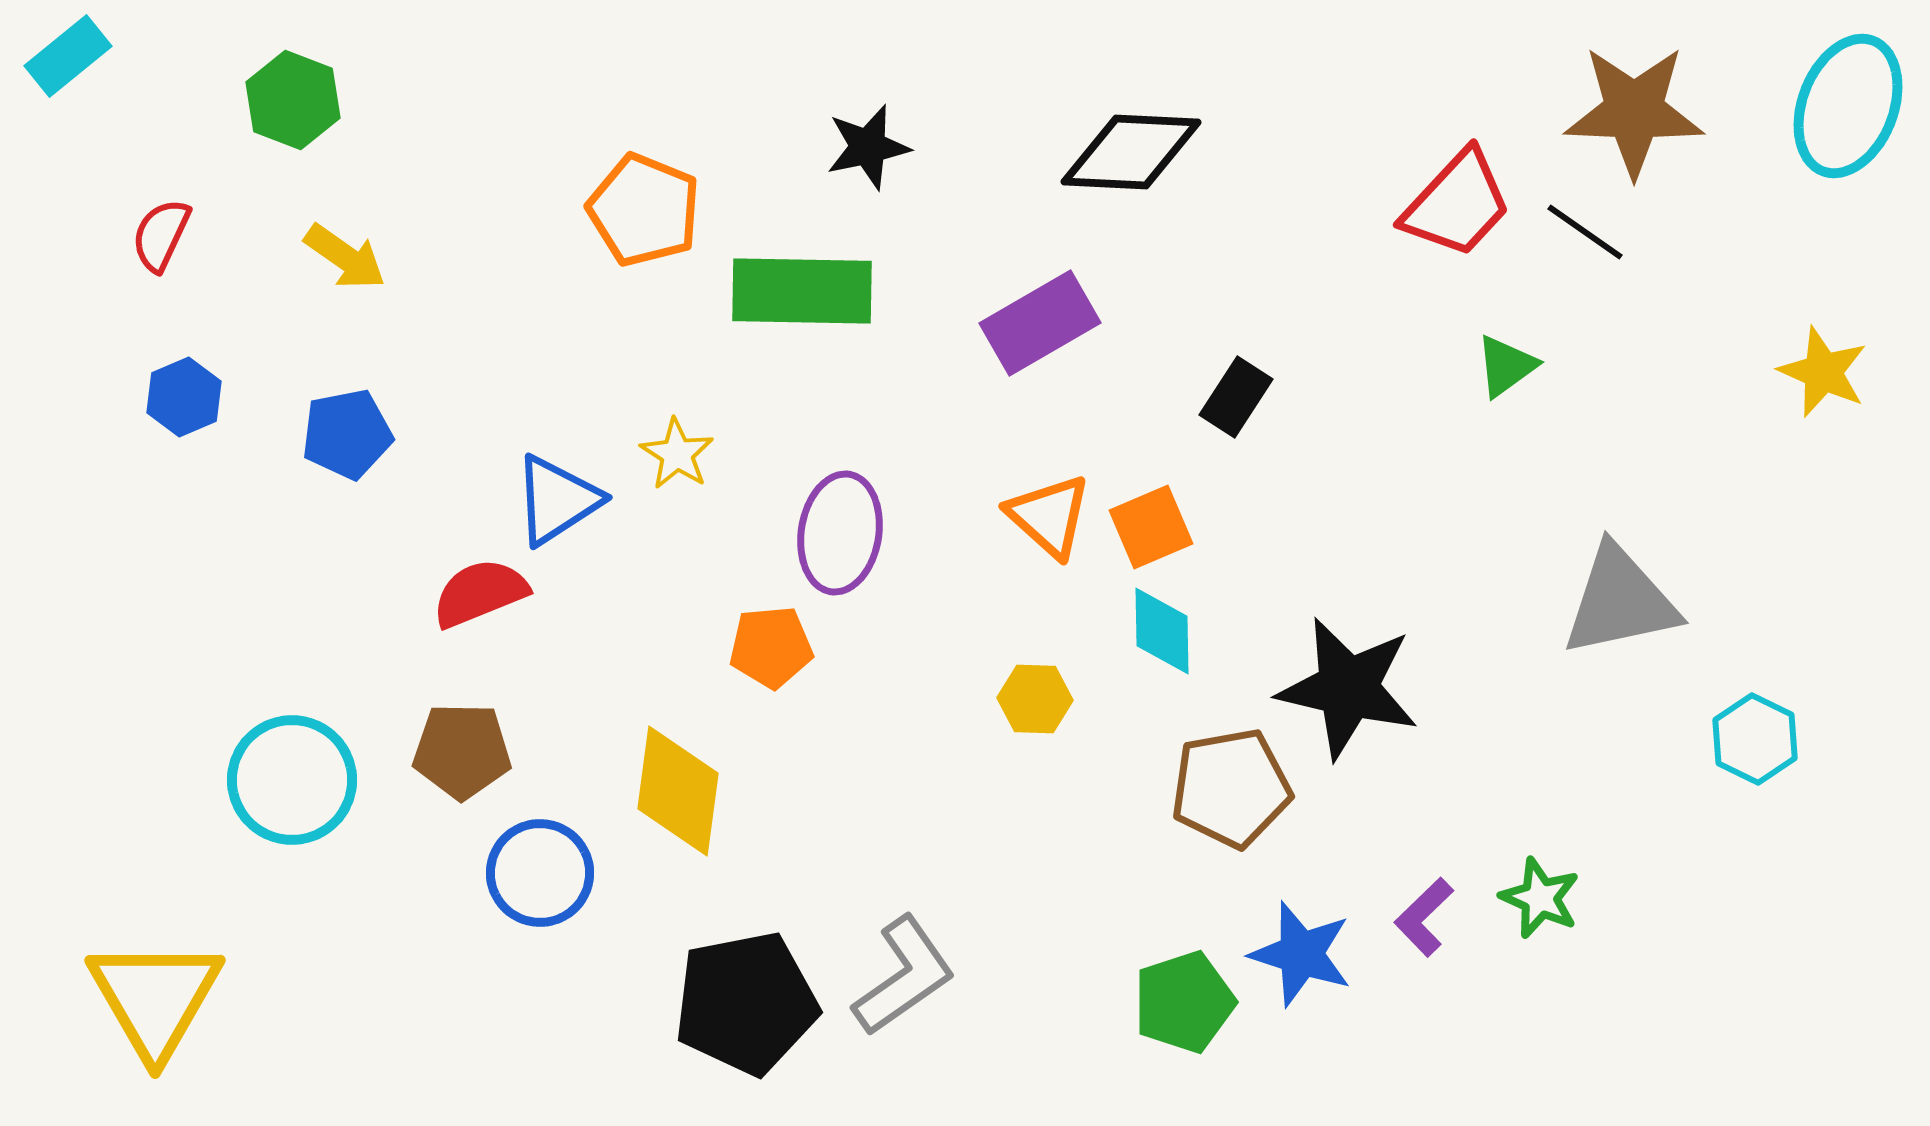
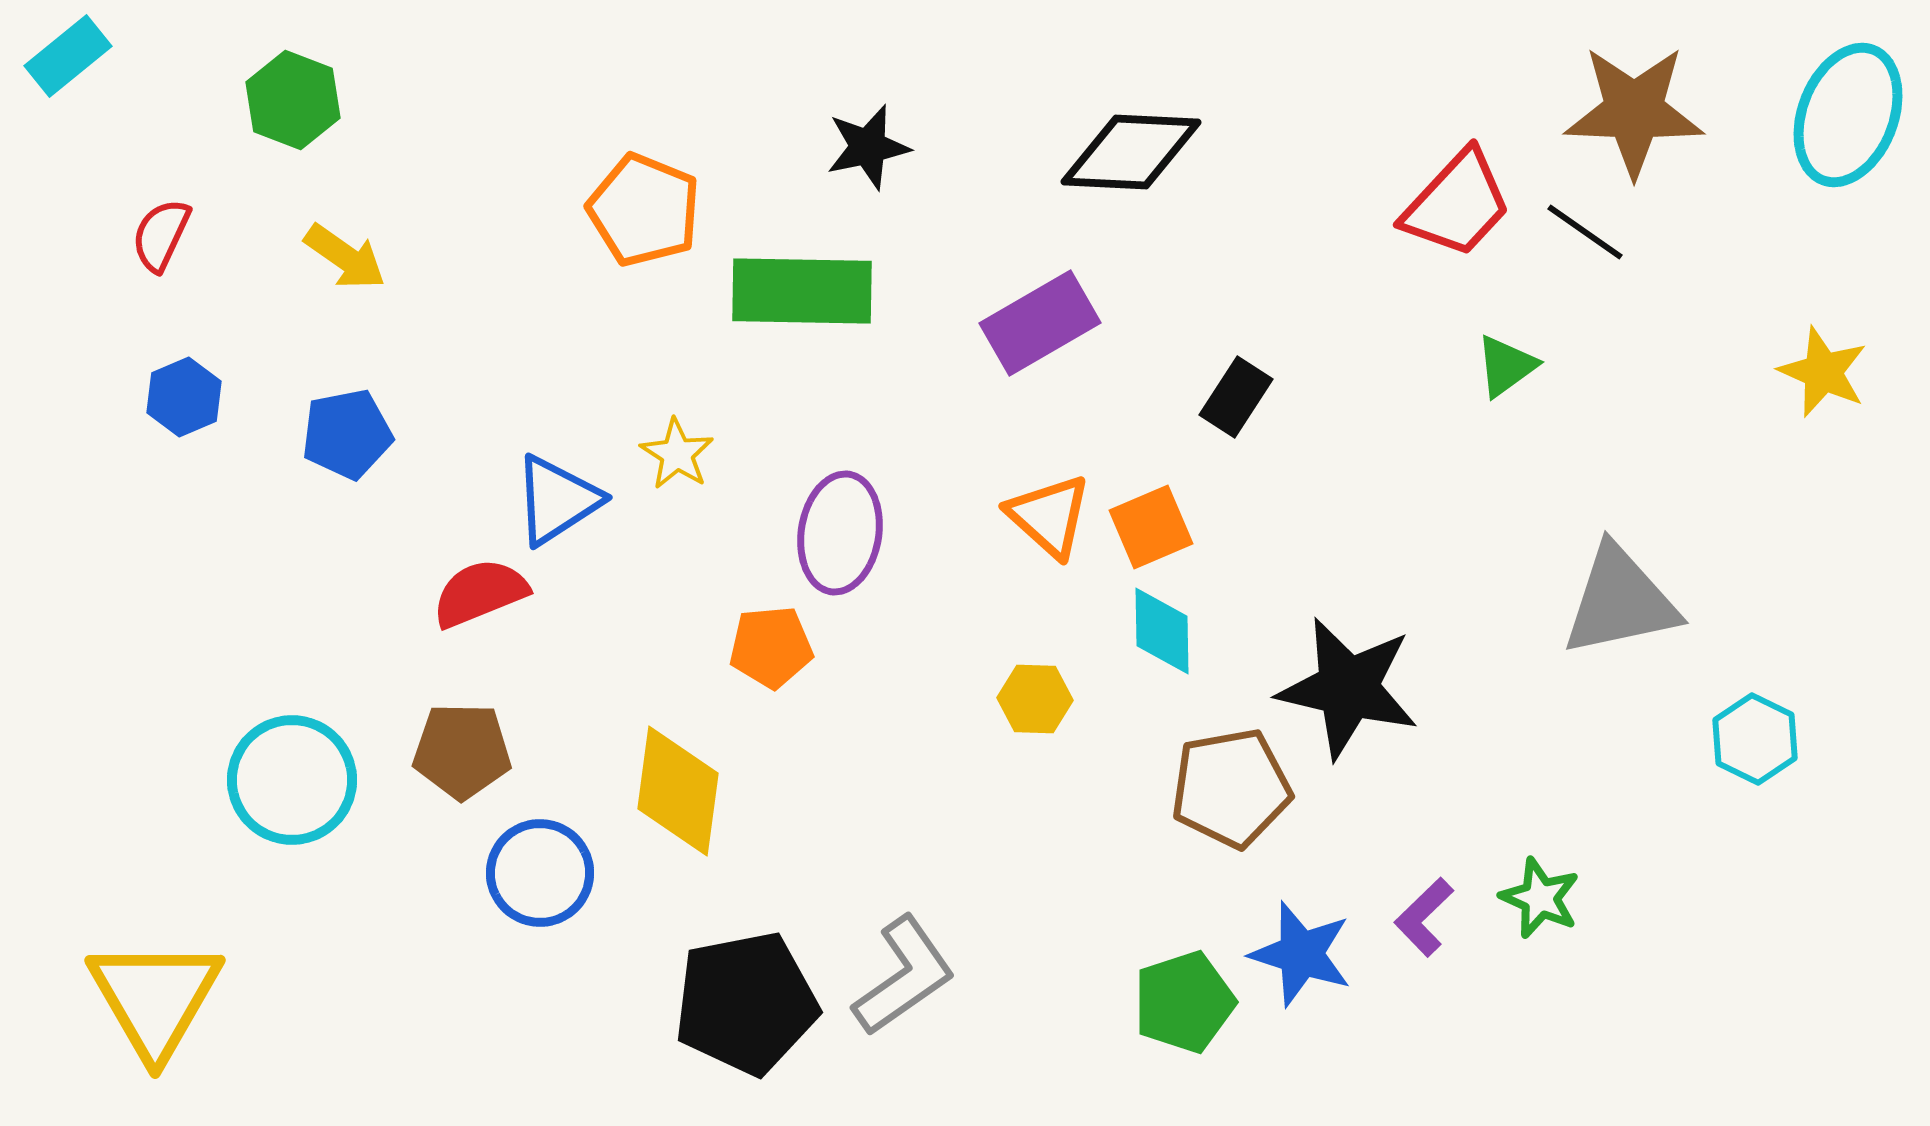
cyan ellipse at (1848, 106): moved 9 px down
